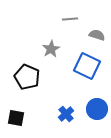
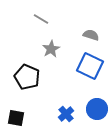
gray line: moved 29 px left; rotated 35 degrees clockwise
gray semicircle: moved 6 px left
blue square: moved 3 px right
